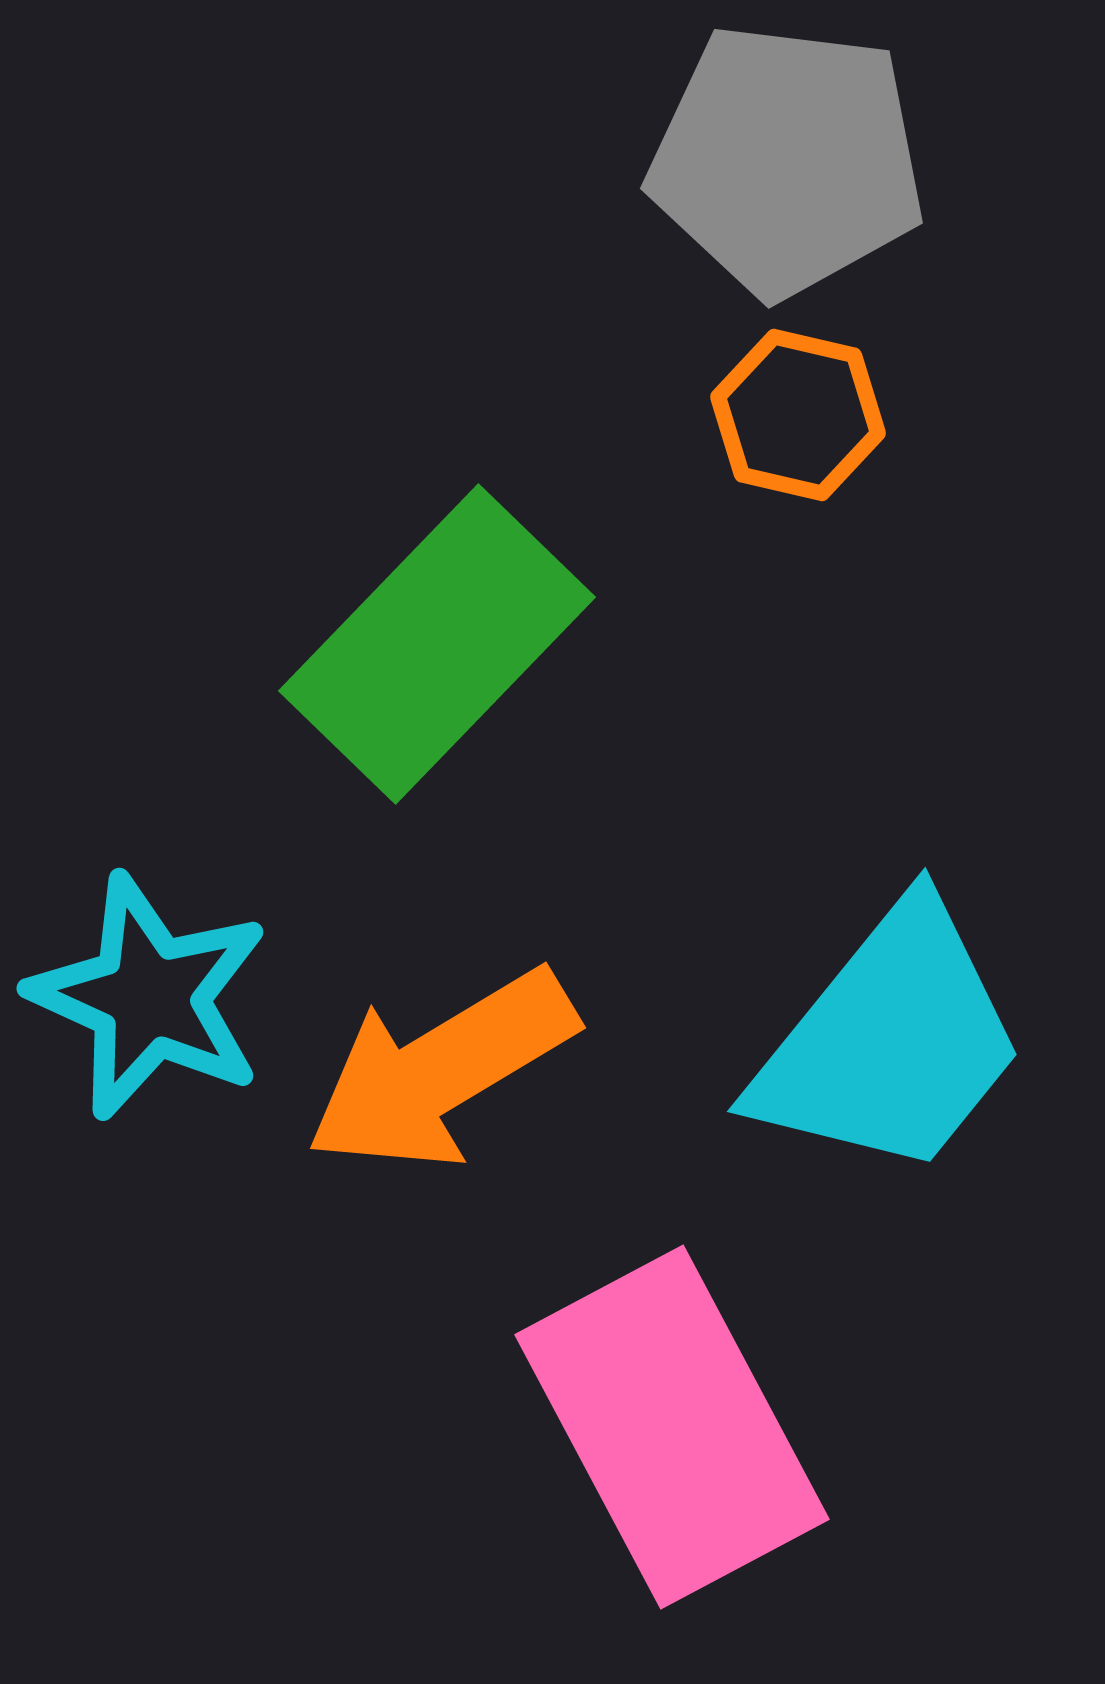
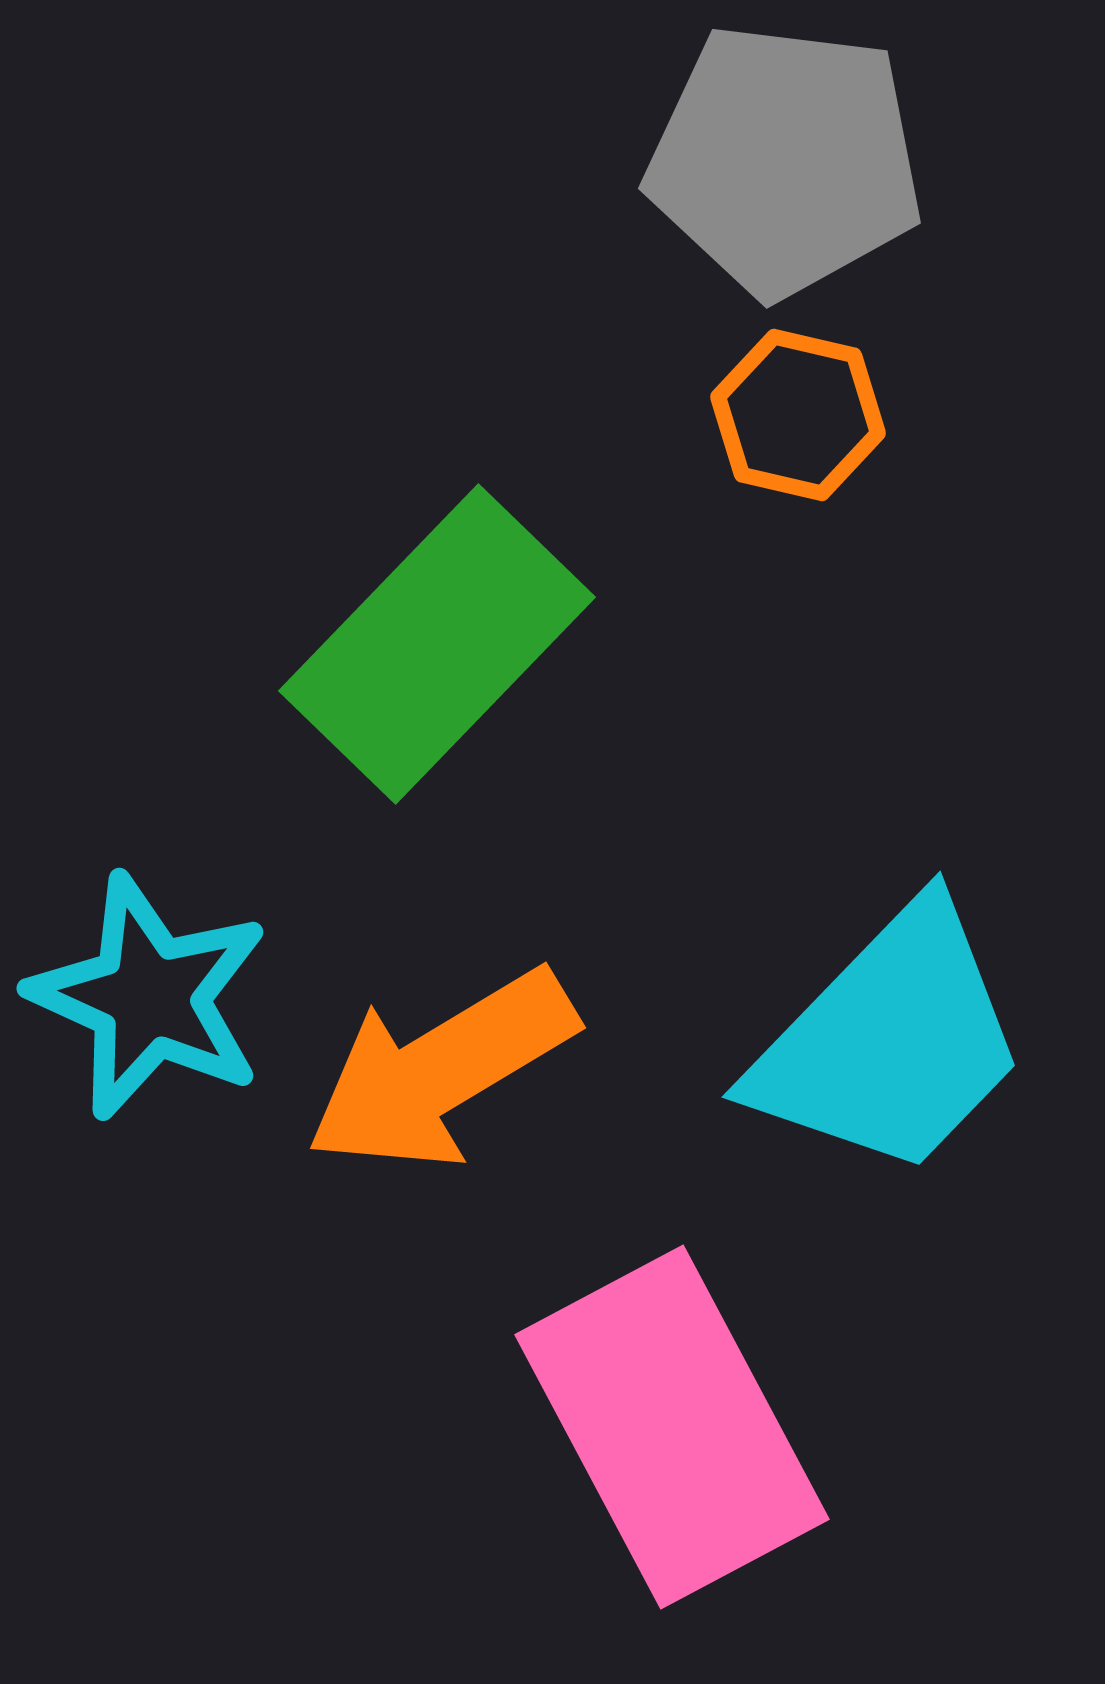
gray pentagon: moved 2 px left
cyan trapezoid: rotated 5 degrees clockwise
